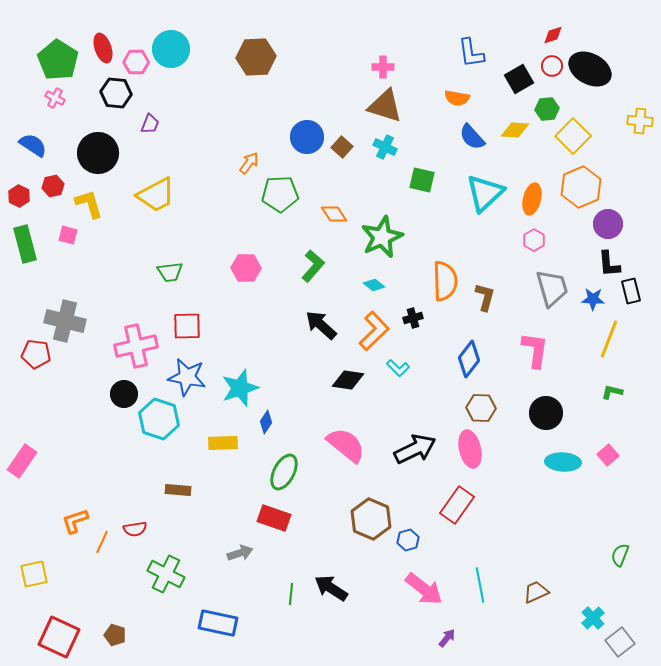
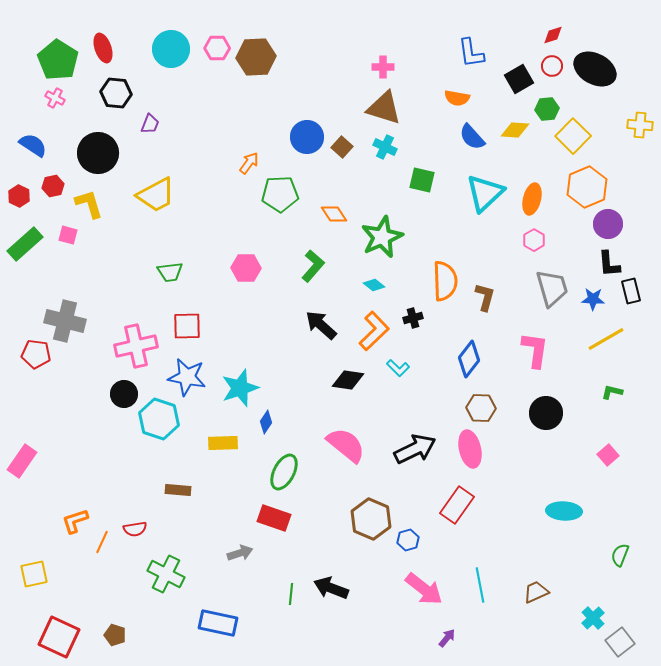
pink hexagon at (136, 62): moved 81 px right, 14 px up
black ellipse at (590, 69): moved 5 px right
brown triangle at (385, 106): moved 1 px left, 2 px down
yellow cross at (640, 121): moved 4 px down
orange hexagon at (581, 187): moved 6 px right
green rectangle at (25, 244): rotated 63 degrees clockwise
yellow line at (609, 339): moved 3 px left; rotated 39 degrees clockwise
cyan ellipse at (563, 462): moved 1 px right, 49 px down
black arrow at (331, 588): rotated 12 degrees counterclockwise
